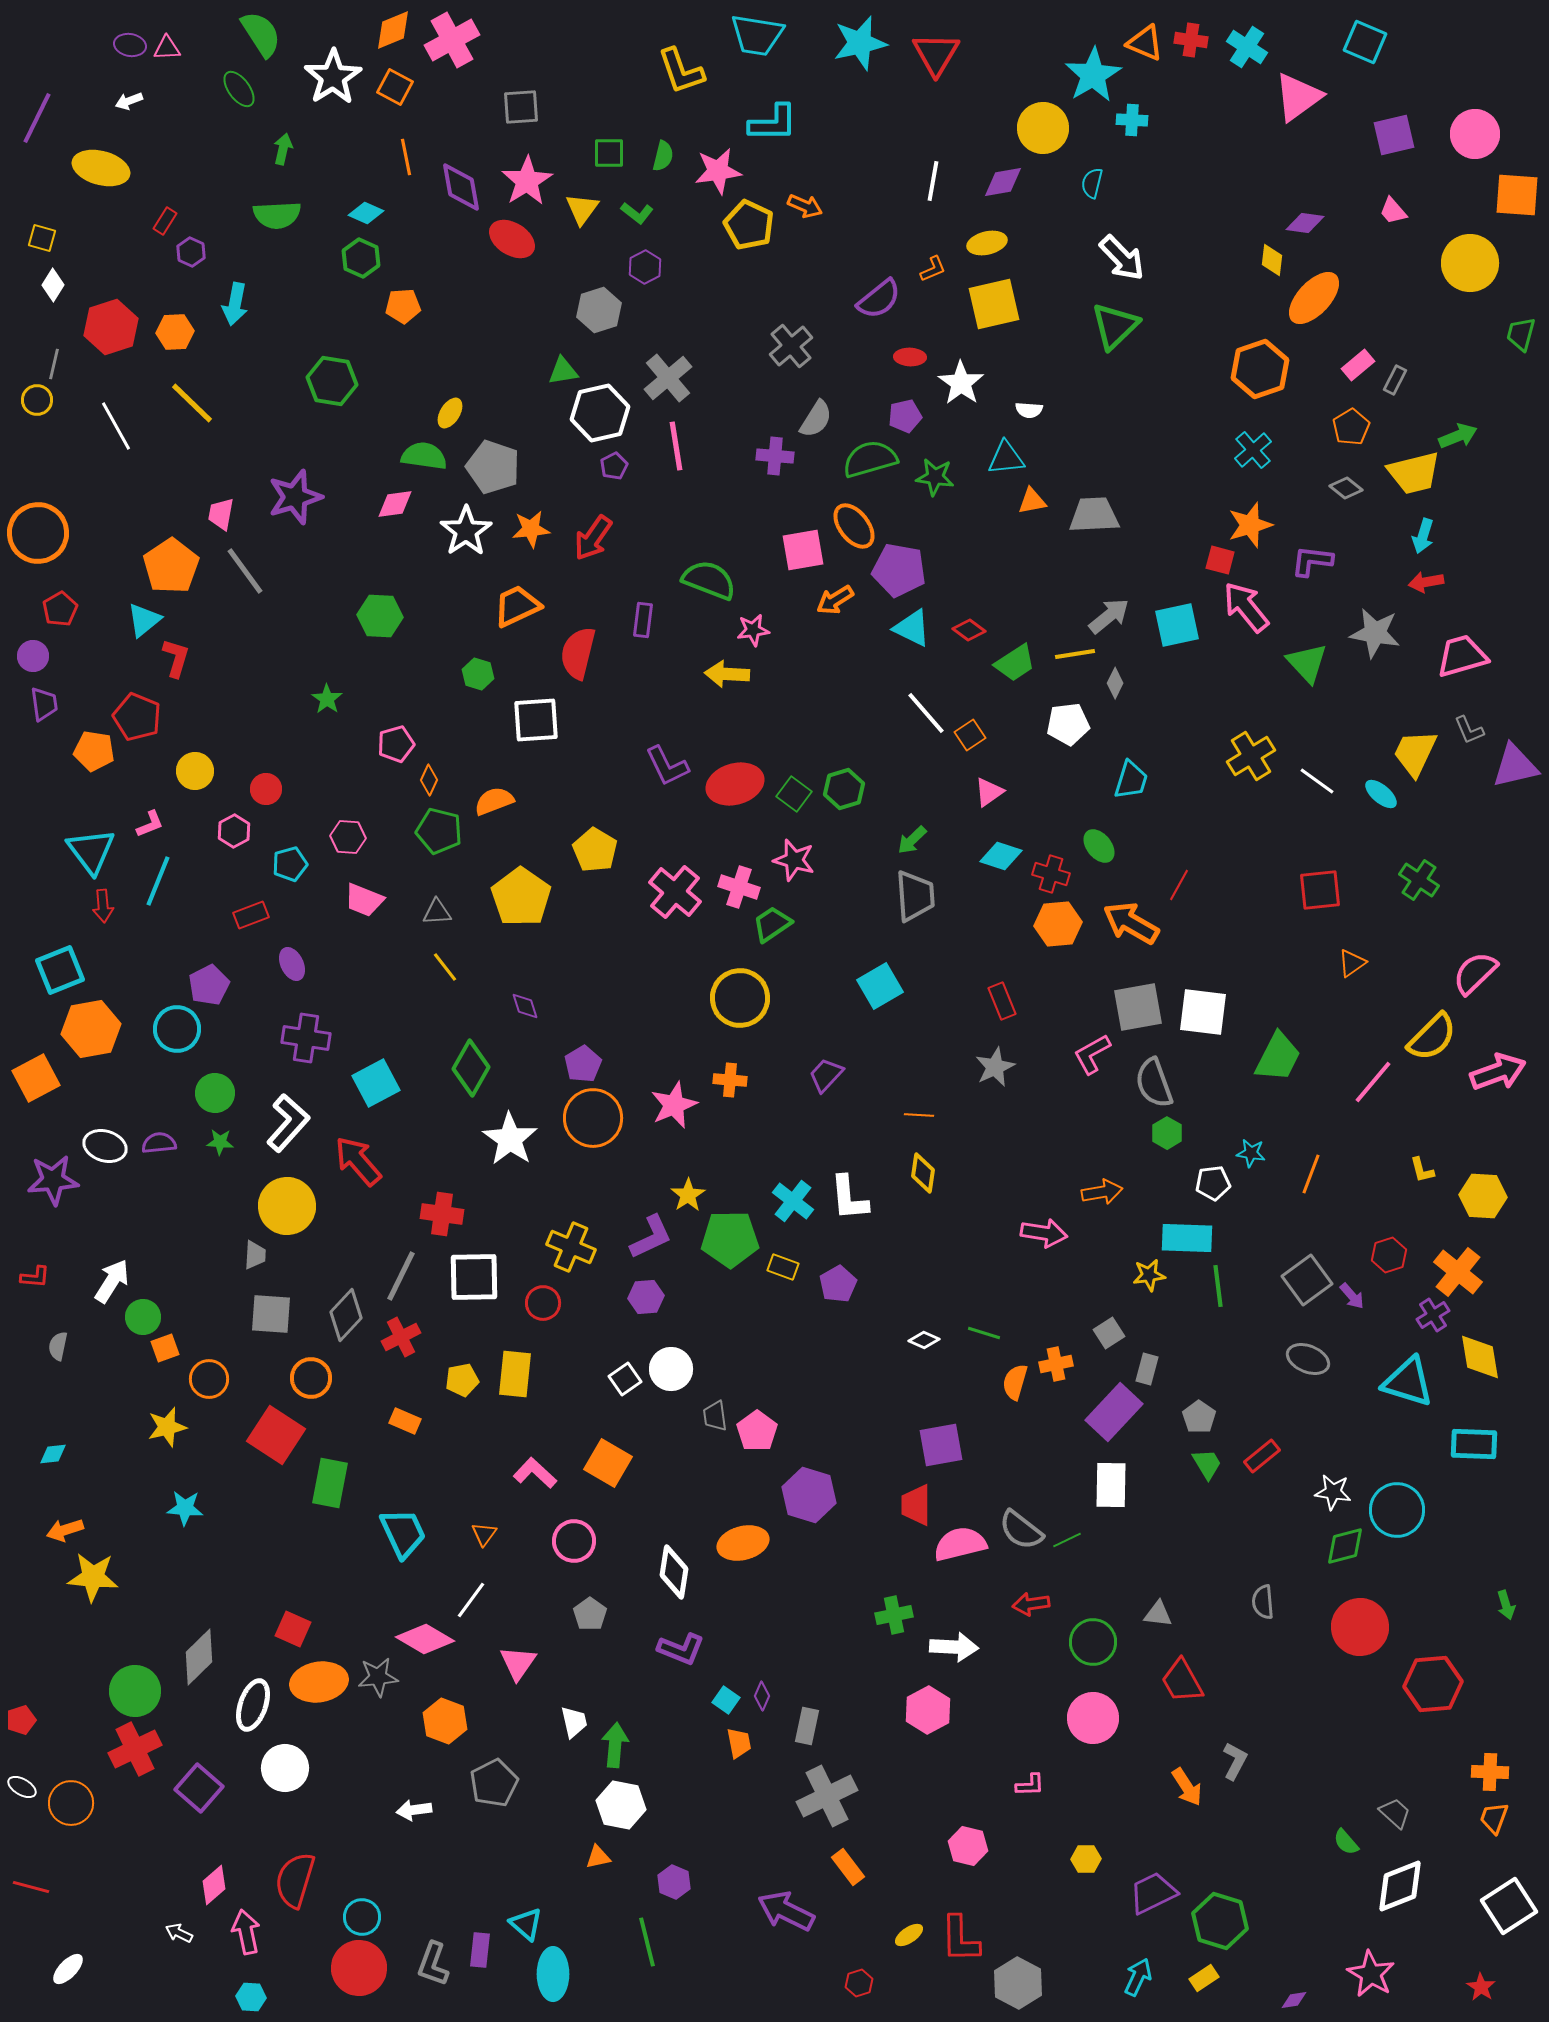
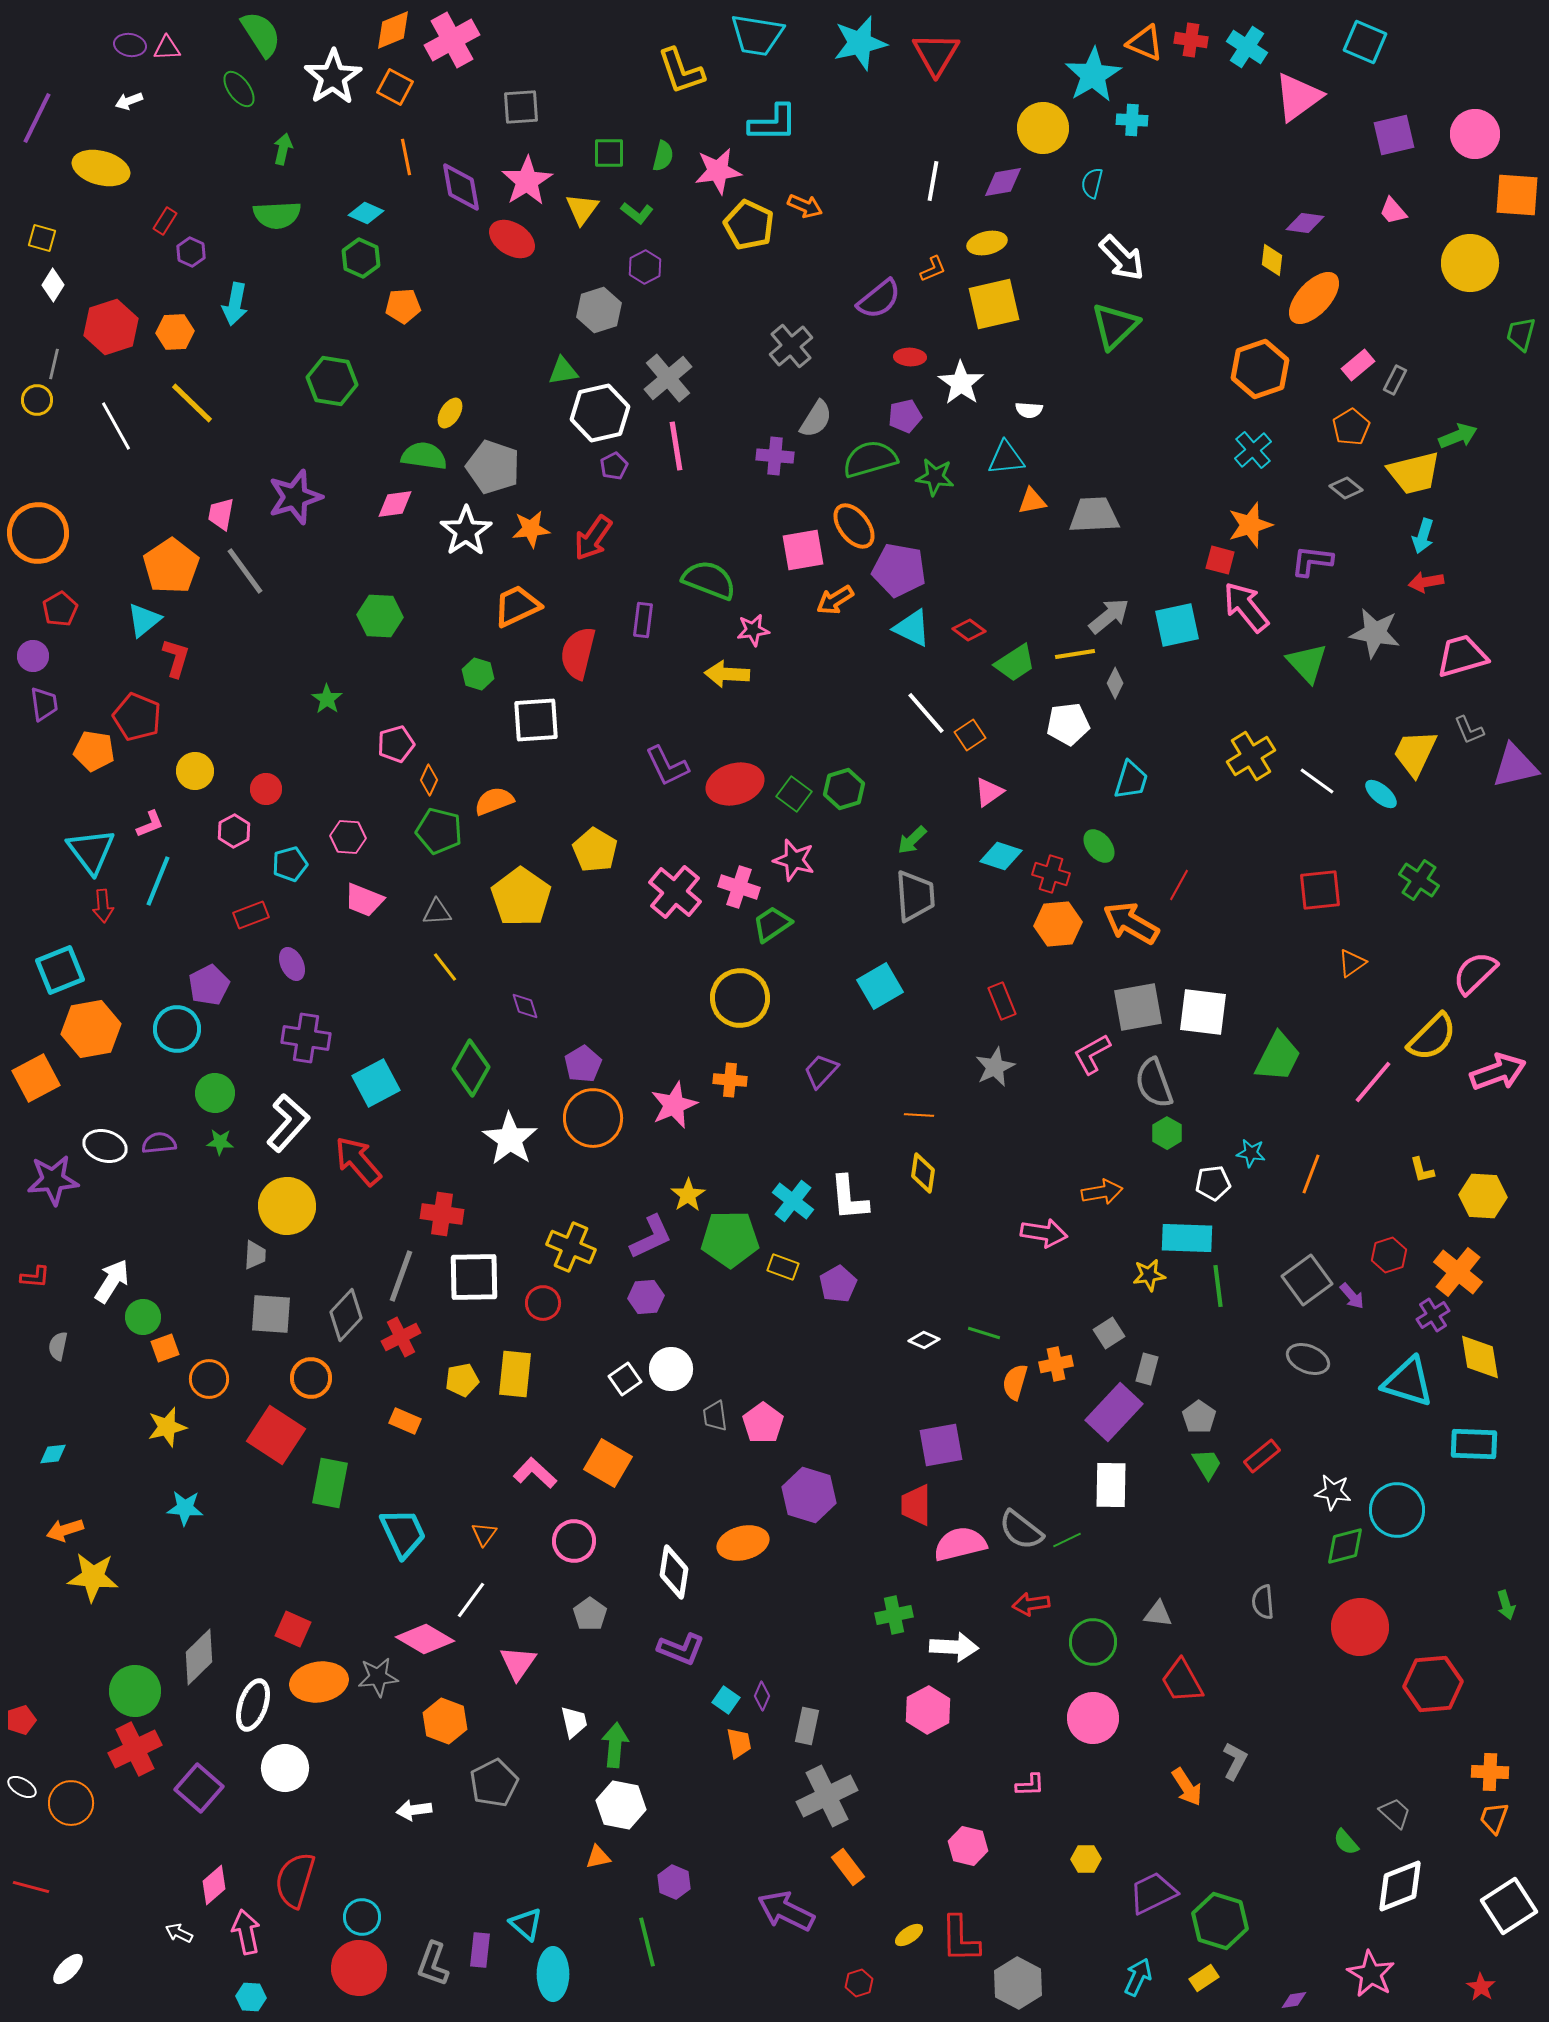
purple trapezoid at (826, 1075): moved 5 px left, 4 px up
gray line at (401, 1276): rotated 6 degrees counterclockwise
pink pentagon at (757, 1431): moved 6 px right, 8 px up
